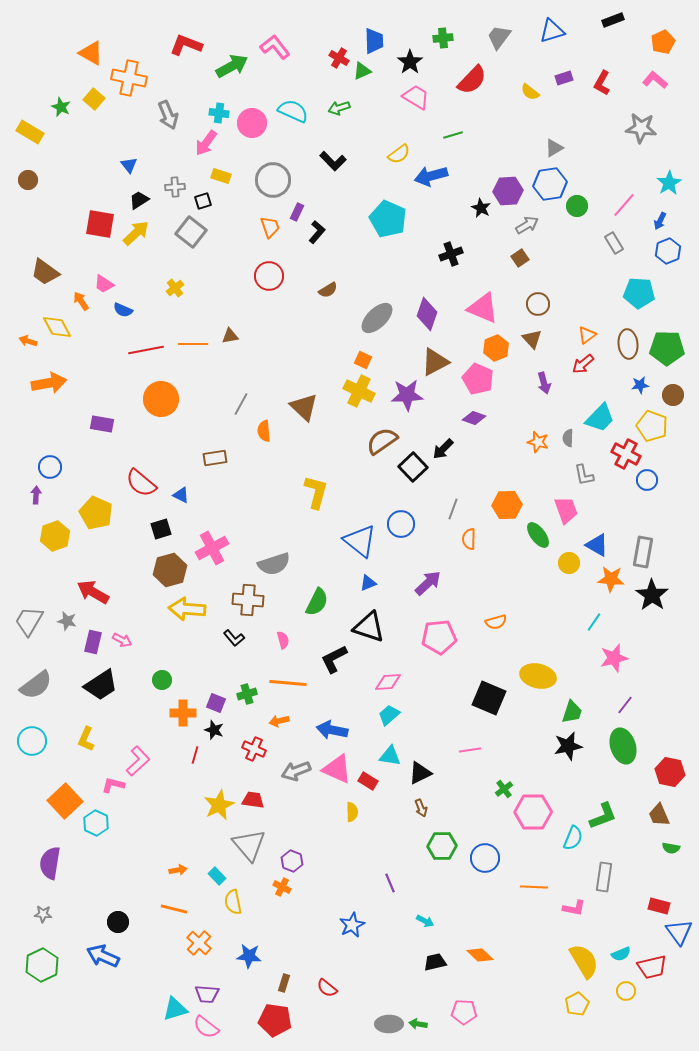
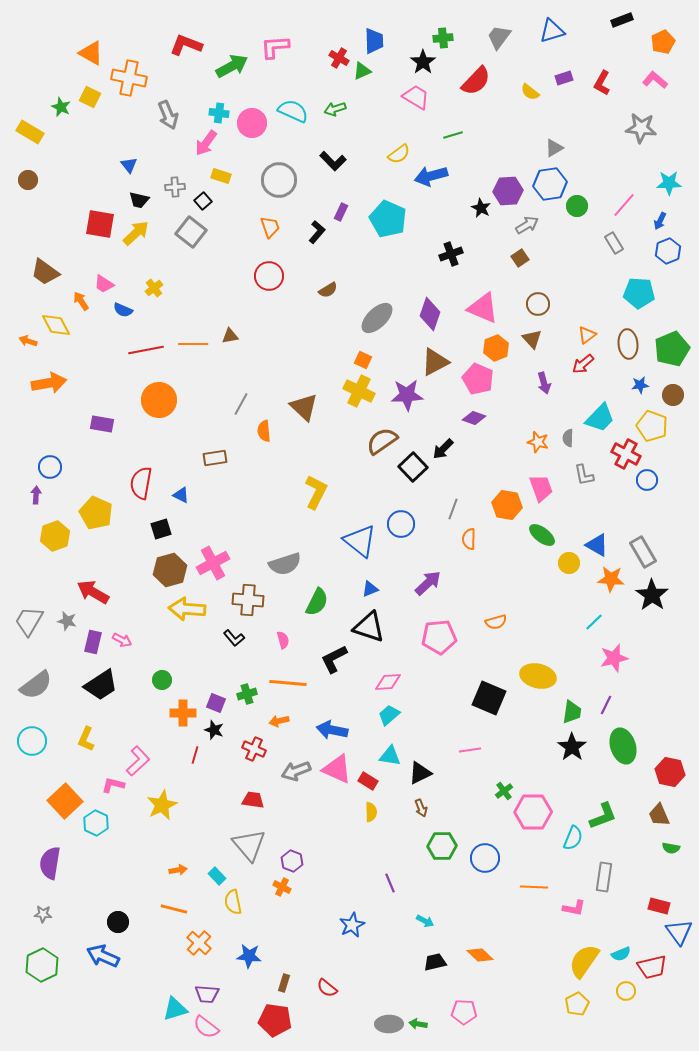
black rectangle at (613, 20): moved 9 px right
pink L-shape at (275, 47): rotated 56 degrees counterclockwise
black star at (410, 62): moved 13 px right
red semicircle at (472, 80): moved 4 px right, 1 px down
yellow square at (94, 99): moved 4 px left, 2 px up; rotated 15 degrees counterclockwise
green arrow at (339, 108): moved 4 px left, 1 px down
gray circle at (273, 180): moved 6 px right
cyan star at (669, 183): rotated 30 degrees clockwise
black trapezoid at (139, 200): rotated 135 degrees counterclockwise
black square at (203, 201): rotated 24 degrees counterclockwise
purple rectangle at (297, 212): moved 44 px right
yellow cross at (175, 288): moved 21 px left
purple diamond at (427, 314): moved 3 px right
yellow diamond at (57, 327): moved 1 px left, 2 px up
green pentagon at (667, 348): moved 5 px right, 1 px down; rotated 24 degrees counterclockwise
orange circle at (161, 399): moved 2 px left, 1 px down
red semicircle at (141, 483): rotated 60 degrees clockwise
yellow L-shape at (316, 492): rotated 12 degrees clockwise
orange hexagon at (507, 505): rotated 12 degrees clockwise
pink trapezoid at (566, 510): moved 25 px left, 22 px up
green ellipse at (538, 535): moved 4 px right; rotated 16 degrees counterclockwise
pink cross at (212, 548): moved 1 px right, 15 px down
gray rectangle at (643, 552): rotated 40 degrees counterclockwise
gray semicircle at (274, 564): moved 11 px right
blue triangle at (368, 583): moved 2 px right, 6 px down
cyan line at (594, 622): rotated 12 degrees clockwise
purple line at (625, 705): moved 19 px left; rotated 12 degrees counterclockwise
green trapezoid at (572, 712): rotated 10 degrees counterclockwise
black star at (568, 746): moved 4 px right, 1 px down; rotated 24 degrees counterclockwise
green cross at (504, 789): moved 2 px down
yellow star at (219, 805): moved 57 px left
yellow semicircle at (352, 812): moved 19 px right
yellow semicircle at (584, 961): rotated 114 degrees counterclockwise
